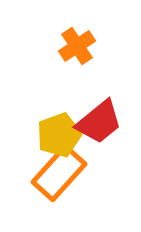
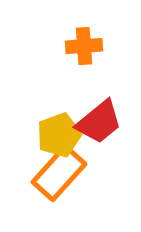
orange cross: moved 7 px right; rotated 30 degrees clockwise
